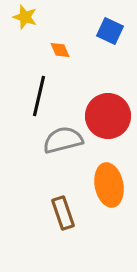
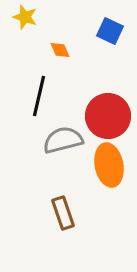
orange ellipse: moved 20 px up
